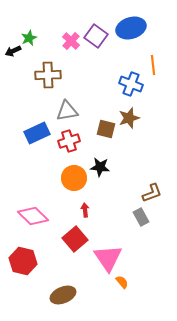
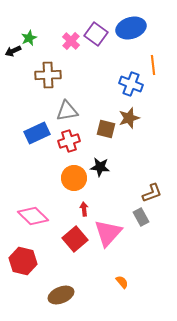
purple square: moved 2 px up
red arrow: moved 1 px left, 1 px up
pink triangle: moved 25 px up; rotated 16 degrees clockwise
brown ellipse: moved 2 px left
